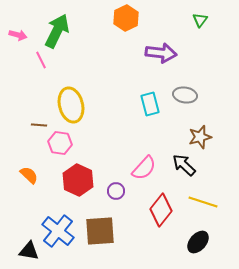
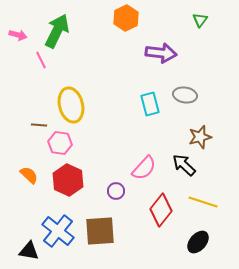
red hexagon: moved 10 px left
